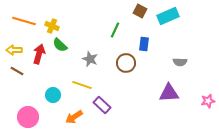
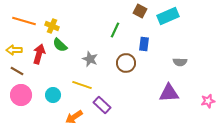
pink circle: moved 7 px left, 22 px up
